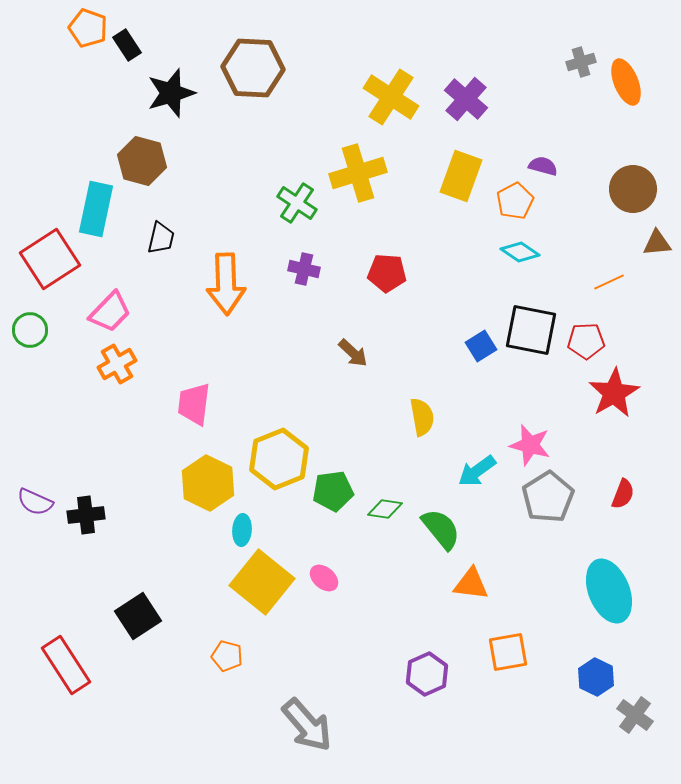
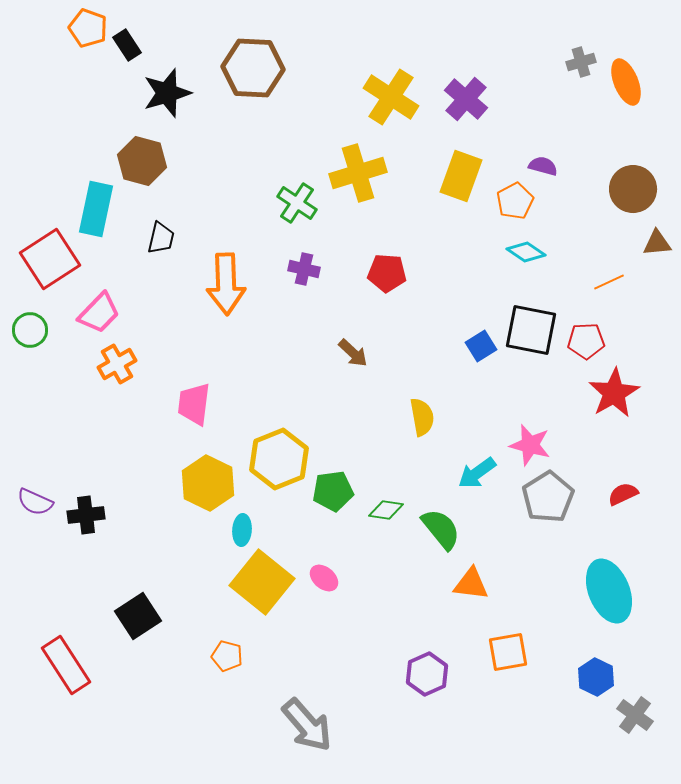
black star at (171, 93): moved 4 px left
cyan diamond at (520, 252): moved 6 px right
pink trapezoid at (110, 312): moved 11 px left, 1 px down
cyan arrow at (477, 471): moved 2 px down
red semicircle at (623, 494): rotated 136 degrees counterclockwise
green diamond at (385, 509): moved 1 px right, 1 px down
